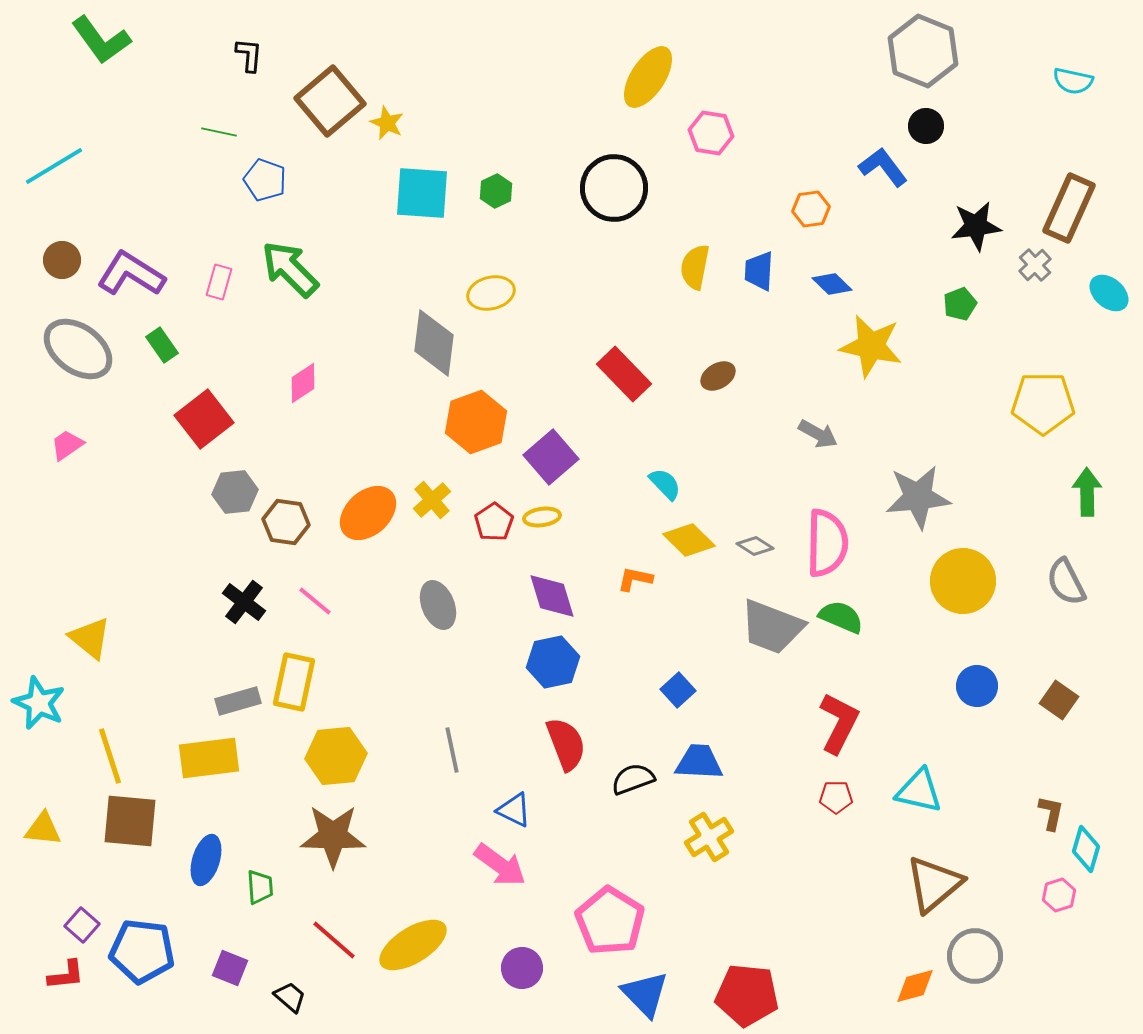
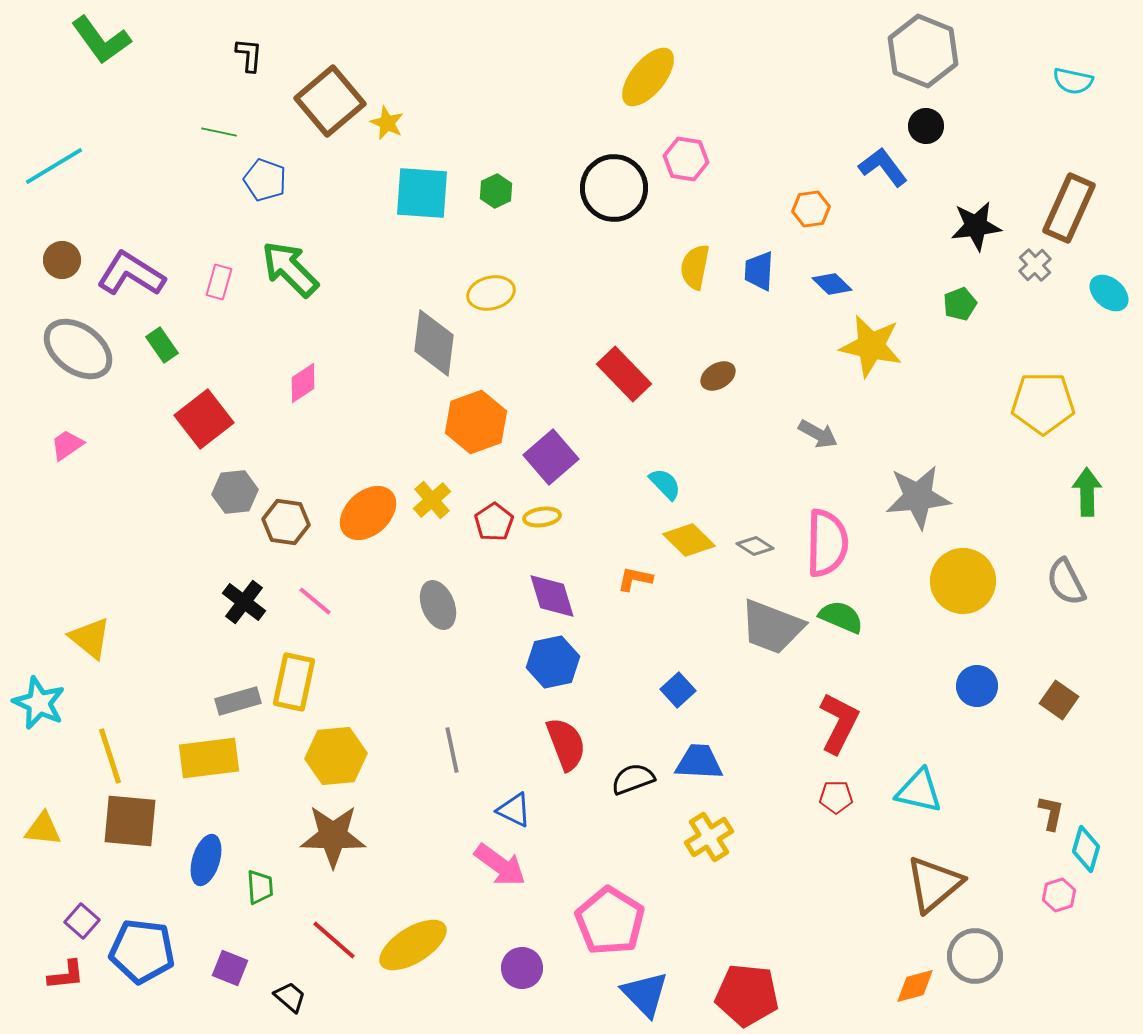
yellow ellipse at (648, 77): rotated 6 degrees clockwise
pink hexagon at (711, 133): moved 25 px left, 26 px down
purple square at (82, 925): moved 4 px up
